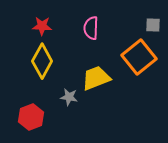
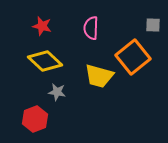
red star: rotated 12 degrees clockwise
orange square: moved 6 px left
yellow diamond: moved 3 px right; rotated 76 degrees counterclockwise
yellow trapezoid: moved 3 px right, 2 px up; rotated 144 degrees counterclockwise
gray star: moved 12 px left, 5 px up
red hexagon: moved 4 px right, 2 px down
